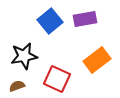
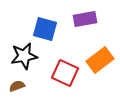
blue square: moved 5 px left, 8 px down; rotated 35 degrees counterclockwise
orange rectangle: moved 3 px right
red square: moved 8 px right, 6 px up
